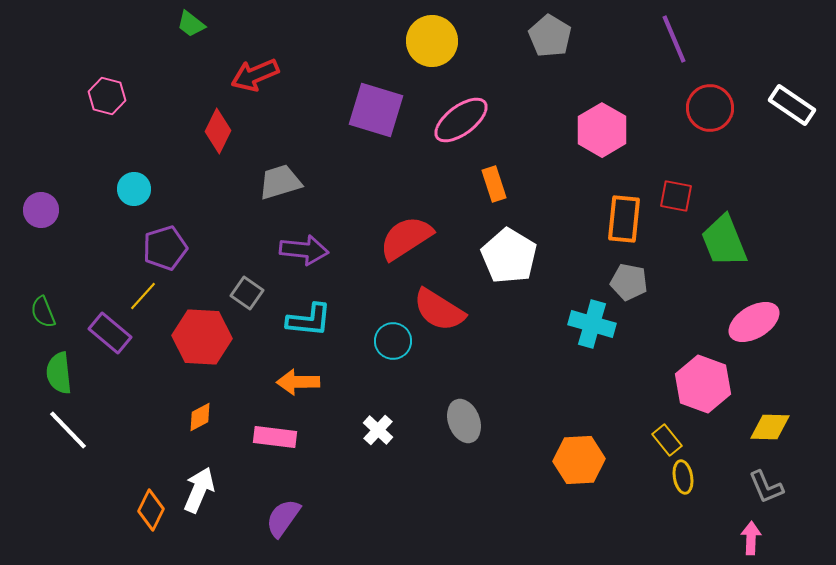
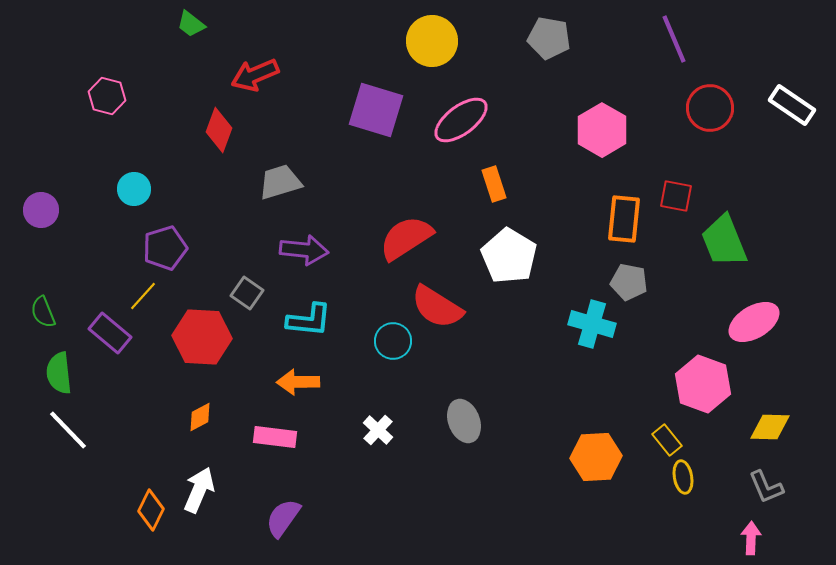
gray pentagon at (550, 36): moved 1 px left, 2 px down; rotated 21 degrees counterclockwise
red diamond at (218, 131): moved 1 px right, 1 px up; rotated 6 degrees counterclockwise
red semicircle at (439, 310): moved 2 px left, 3 px up
orange hexagon at (579, 460): moved 17 px right, 3 px up
